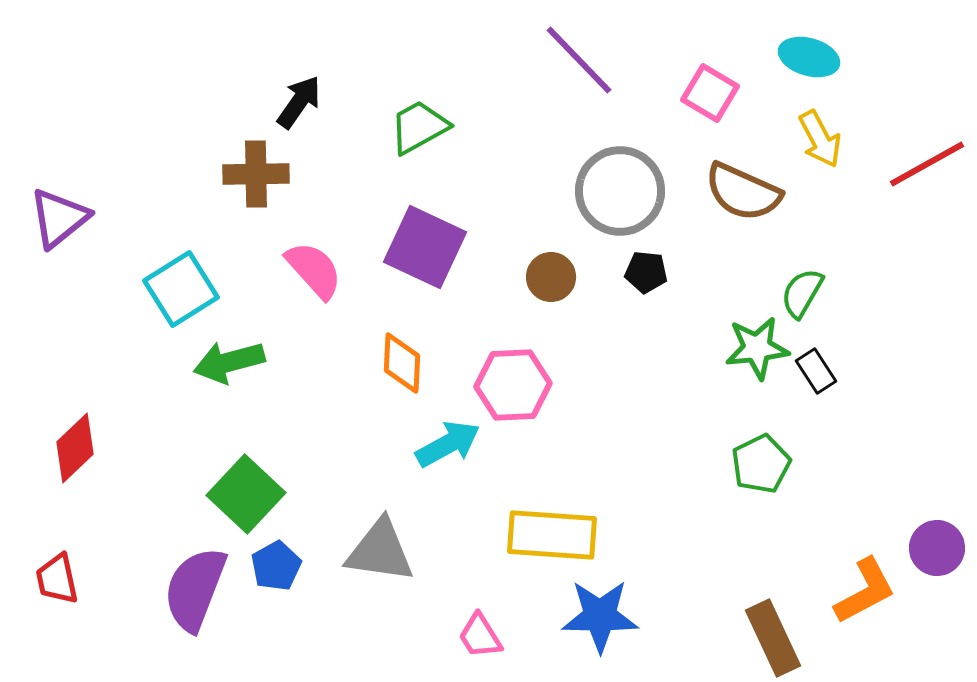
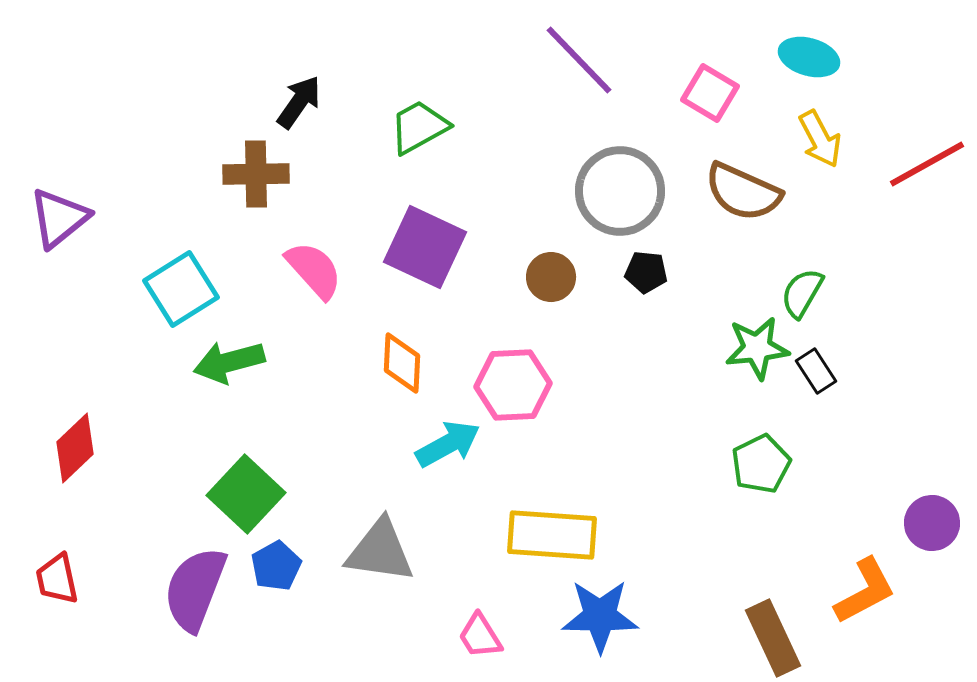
purple circle: moved 5 px left, 25 px up
